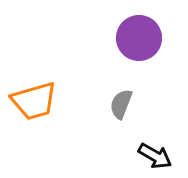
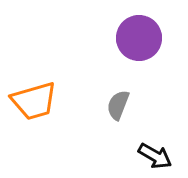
gray semicircle: moved 3 px left, 1 px down
